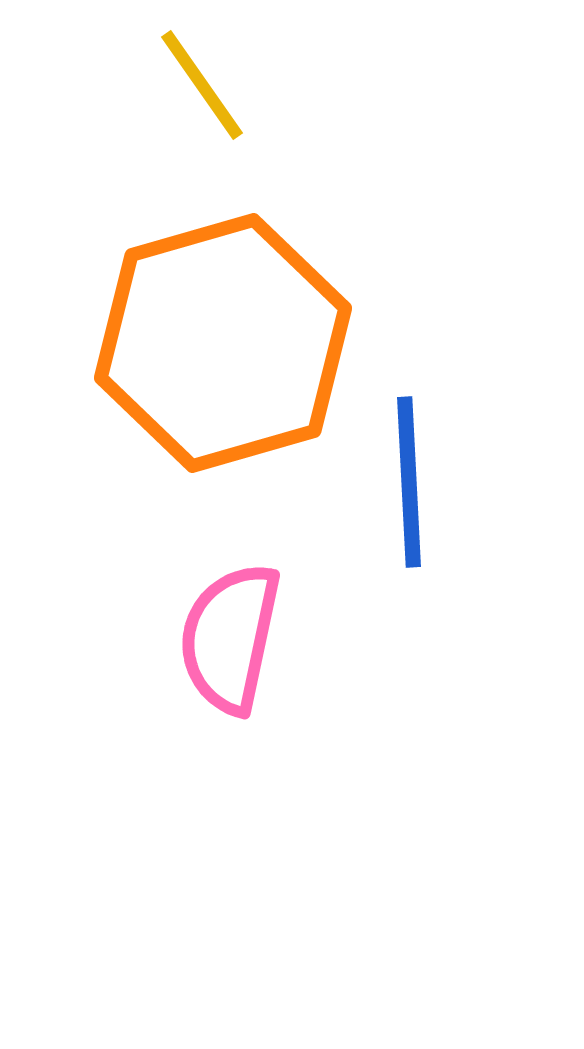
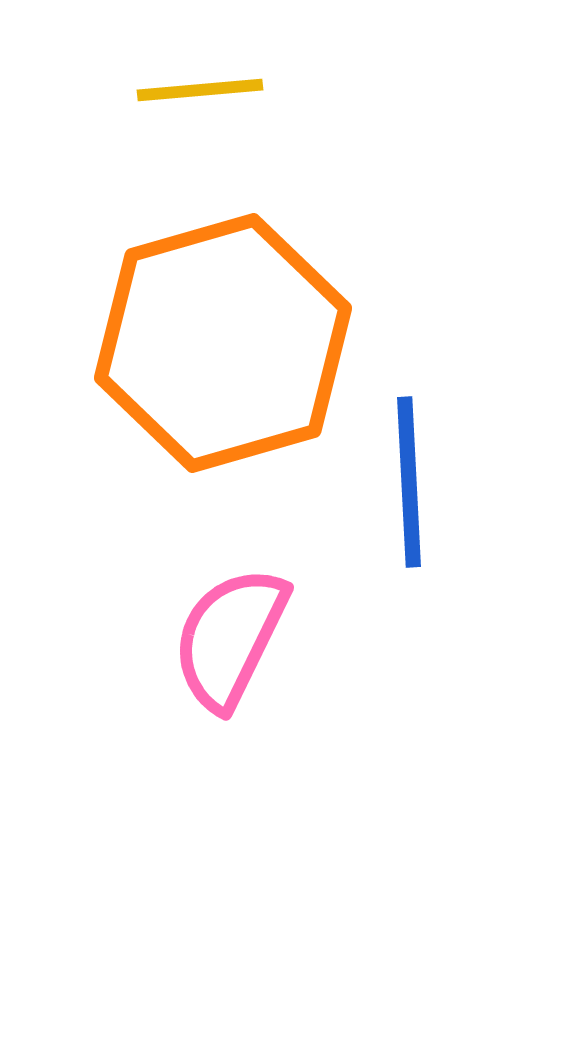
yellow line: moved 2 px left, 5 px down; rotated 60 degrees counterclockwise
pink semicircle: rotated 14 degrees clockwise
